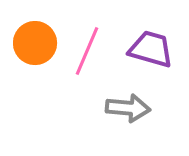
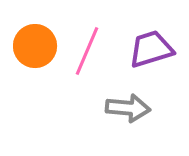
orange circle: moved 3 px down
purple trapezoid: rotated 33 degrees counterclockwise
